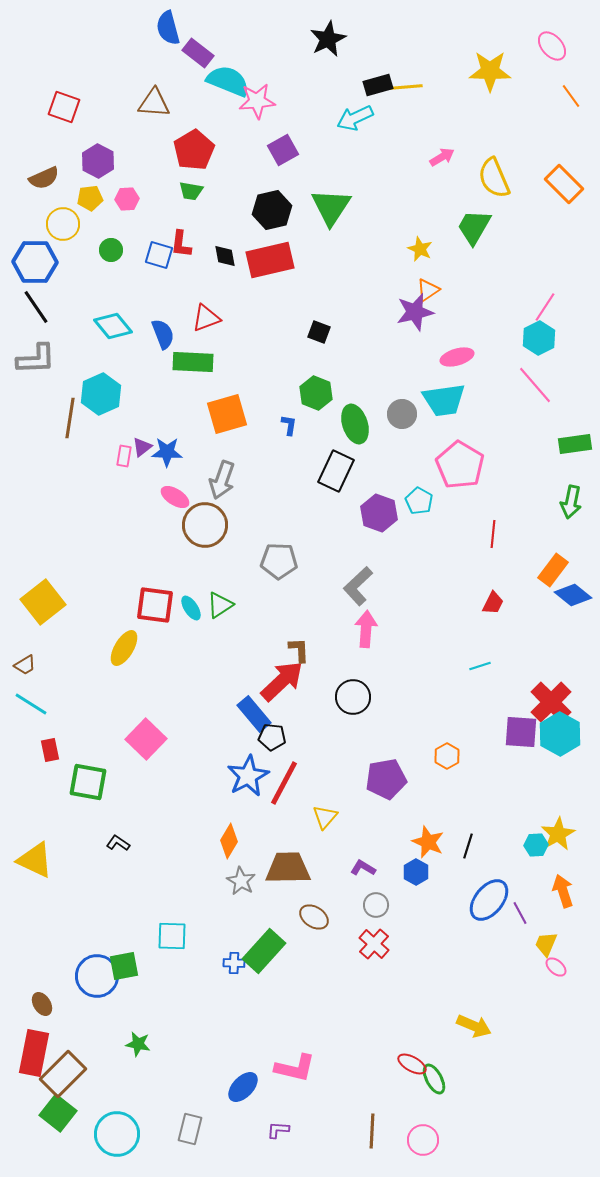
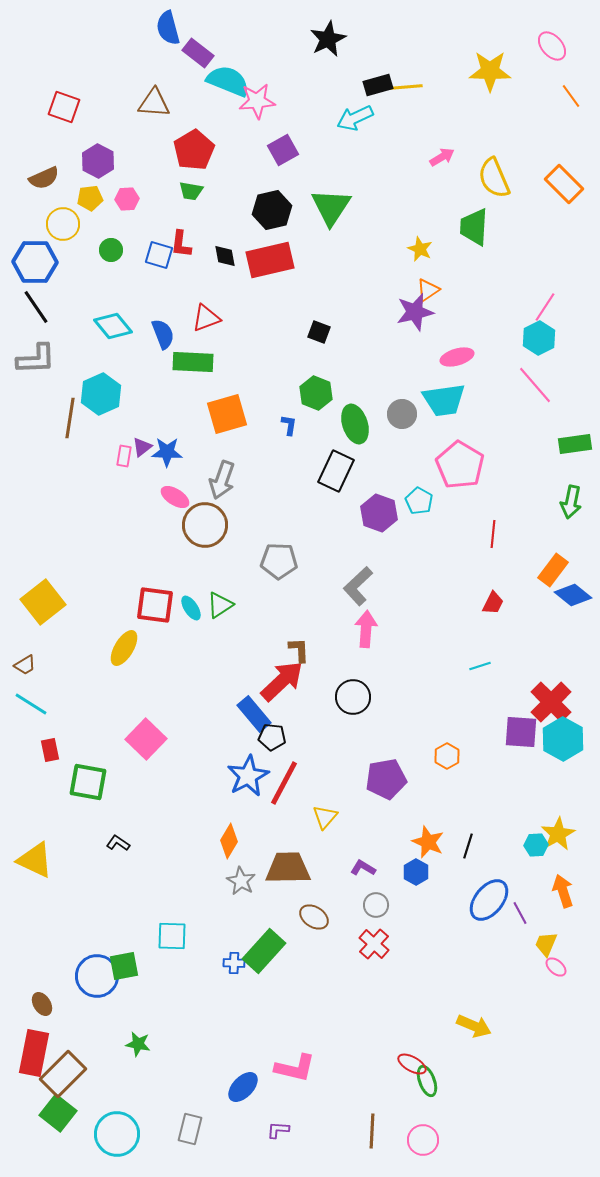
green trapezoid at (474, 227): rotated 27 degrees counterclockwise
cyan hexagon at (560, 734): moved 3 px right, 5 px down
green ellipse at (434, 1079): moved 7 px left, 2 px down; rotated 8 degrees clockwise
